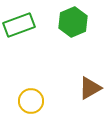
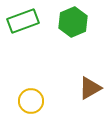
green rectangle: moved 4 px right, 4 px up
